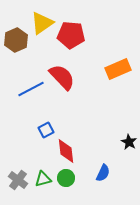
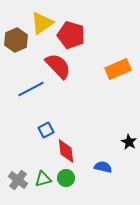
red pentagon: rotated 12 degrees clockwise
red semicircle: moved 4 px left, 11 px up
blue semicircle: moved 6 px up; rotated 102 degrees counterclockwise
